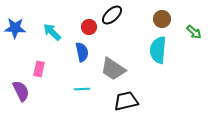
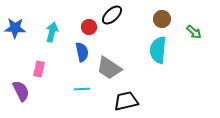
cyan arrow: rotated 60 degrees clockwise
gray trapezoid: moved 4 px left, 1 px up
